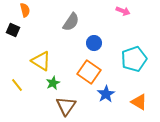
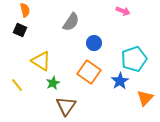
black square: moved 7 px right
blue star: moved 14 px right, 13 px up
orange triangle: moved 6 px right, 4 px up; rotated 42 degrees clockwise
